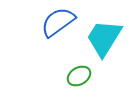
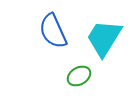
blue semicircle: moved 5 px left, 9 px down; rotated 78 degrees counterclockwise
